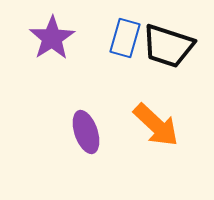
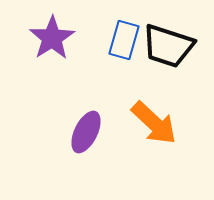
blue rectangle: moved 1 px left, 2 px down
orange arrow: moved 2 px left, 2 px up
purple ellipse: rotated 45 degrees clockwise
